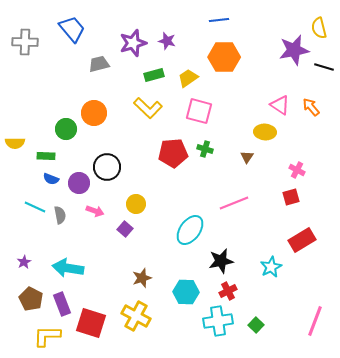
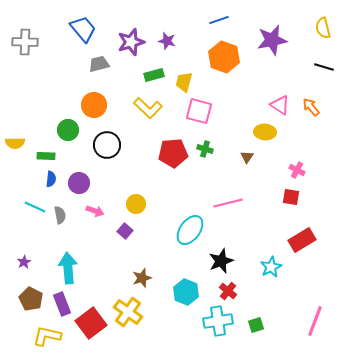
blue line at (219, 20): rotated 12 degrees counterclockwise
yellow semicircle at (319, 28): moved 4 px right
blue trapezoid at (72, 29): moved 11 px right
purple star at (133, 43): moved 2 px left, 1 px up
purple star at (294, 50): moved 22 px left, 10 px up
orange hexagon at (224, 57): rotated 20 degrees clockwise
yellow trapezoid at (188, 78): moved 4 px left, 4 px down; rotated 40 degrees counterclockwise
orange circle at (94, 113): moved 8 px up
green circle at (66, 129): moved 2 px right, 1 px down
black circle at (107, 167): moved 22 px up
blue semicircle at (51, 179): rotated 105 degrees counterclockwise
red square at (291, 197): rotated 24 degrees clockwise
pink line at (234, 203): moved 6 px left; rotated 8 degrees clockwise
purple square at (125, 229): moved 2 px down
black star at (221, 261): rotated 10 degrees counterclockwise
cyan arrow at (68, 268): rotated 76 degrees clockwise
red cross at (228, 291): rotated 24 degrees counterclockwise
cyan hexagon at (186, 292): rotated 20 degrees clockwise
yellow cross at (136, 316): moved 8 px left, 4 px up; rotated 8 degrees clockwise
red square at (91, 323): rotated 36 degrees clockwise
green square at (256, 325): rotated 28 degrees clockwise
yellow L-shape at (47, 336): rotated 12 degrees clockwise
